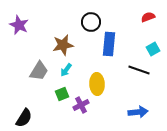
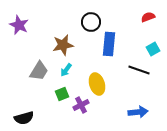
yellow ellipse: rotated 15 degrees counterclockwise
black semicircle: rotated 42 degrees clockwise
